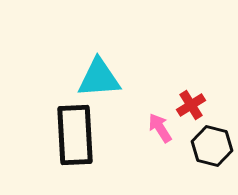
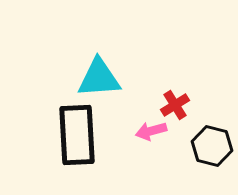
red cross: moved 16 px left
pink arrow: moved 9 px left, 3 px down; rotated 72 degrees counterclockwise
black rectangle: moved 2 px right
